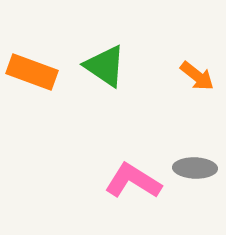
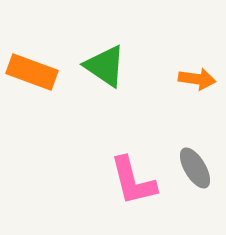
orange arrow: moved 3 px down; rotated 30 degrees counterclockwise
gray ellipse: rotated 57 degrees clockwise
pink L-shape: rotated 136 degrees counterclockwise
